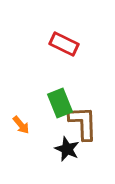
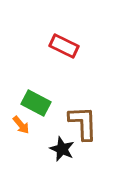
red rectangle: moved 2 px down
green rectangle: moved 24 px left; rotated 40 degrees counterclockwise
black star: moved 5 px left
